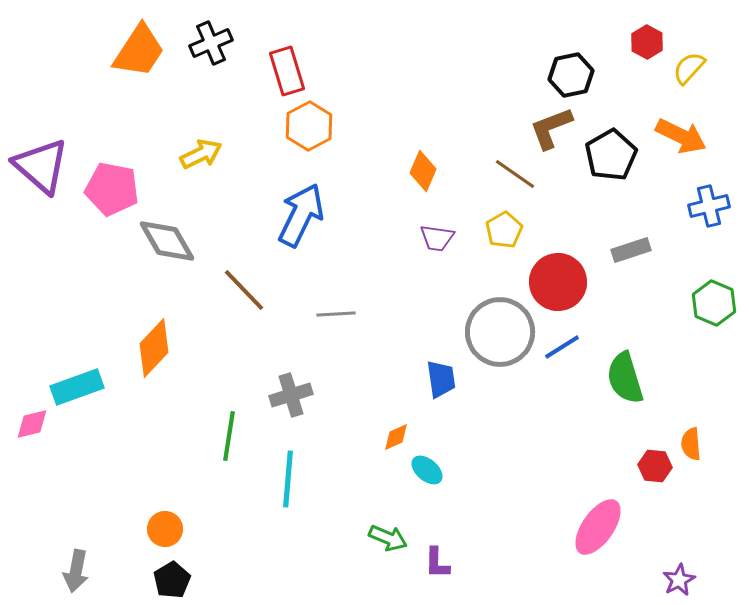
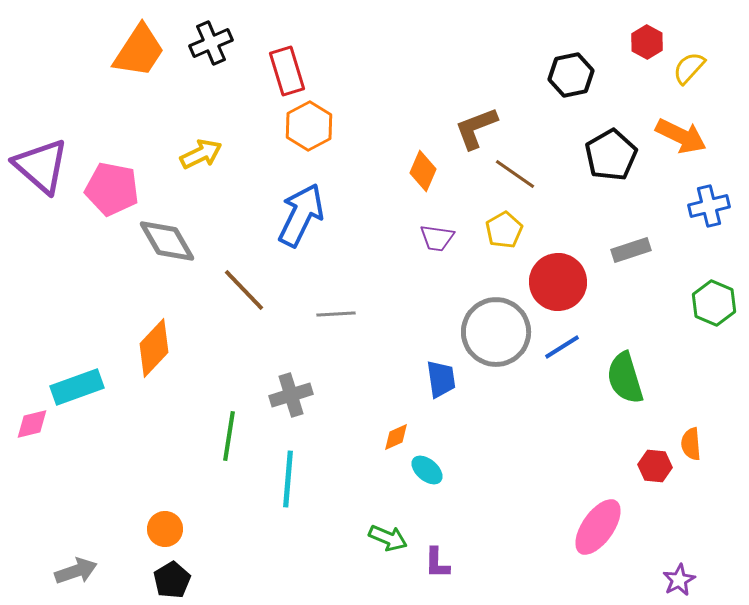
brown L-shape at (551, 128): moved 75 px left
gray circle at (500, 332): moved 4 px left
gray arrow at (76, 571): rotated 120 degrees counterclockwise
